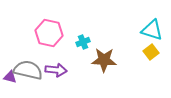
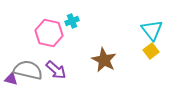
cyan triangle: rotated 35 degrees clockwise
cyan cross: moved 11 px left, 21 px up
yellow square: moved 1 px up
brown star: rotated 25 degrees clockwise
purple arrow: rotated 35 degrees clockwise
purple triangle: moved 1 px right, 2 px down
